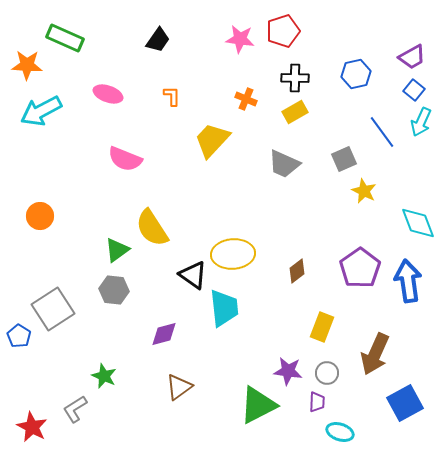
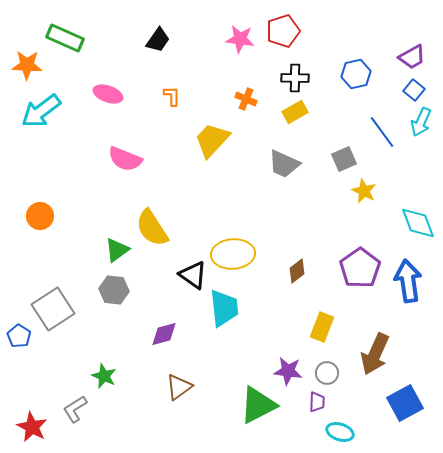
cyan arrow at (41, 111): rotated 9 degrees counterclockwise
